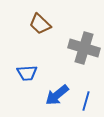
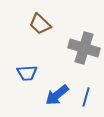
blue line: moved 4 px up
